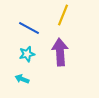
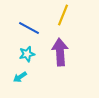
cyan arrow: moved 2 px left, 2 px up; rotated 56 degrees counterclockwise
